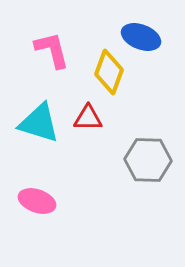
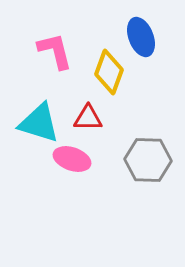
blue ellipse: rotated 48 degrees clockwise
pink L-shape: moved 3 px right, 1 px down
pink ellipse: moved 35 px right, 42 px up
